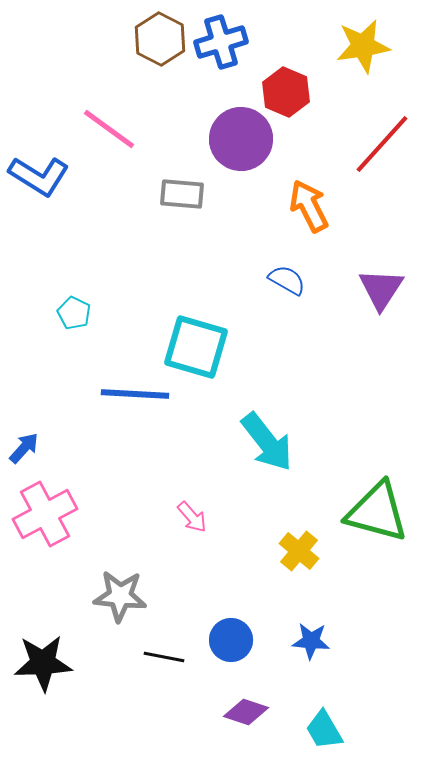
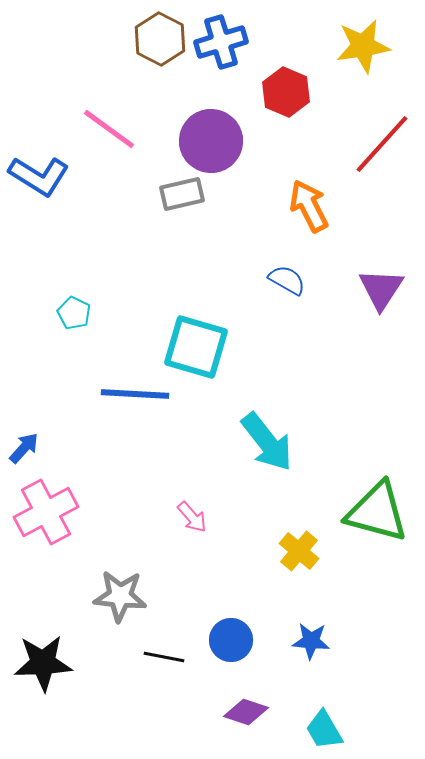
purple circle: moved 30 px left, 2 px down
gray rectangle: rotated 18 degrees counterclockwise
pink cross: moved 1 px right, 2 px up
